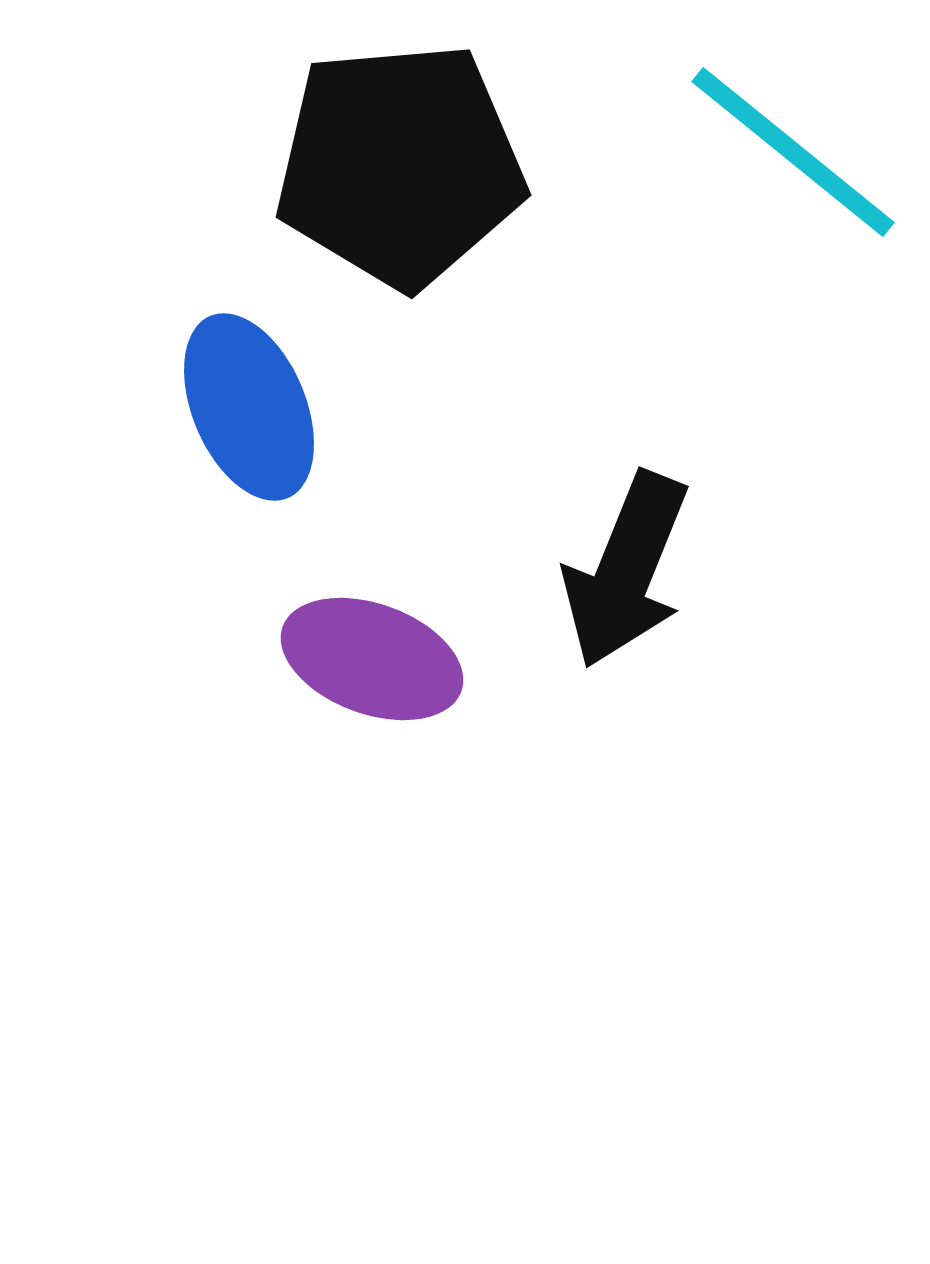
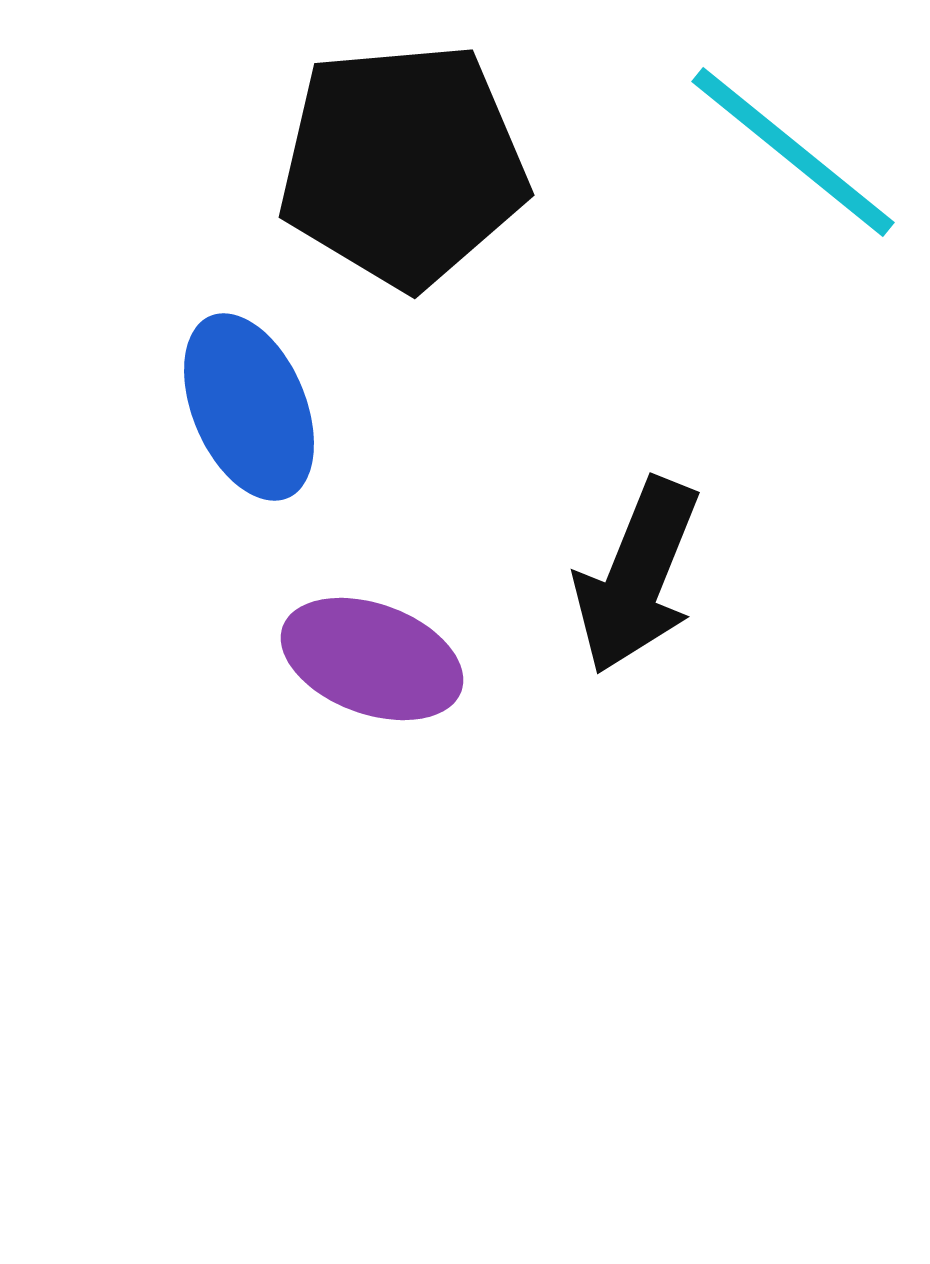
black pentagon: moved 3 px right
black arrow: moved 11 px right, 6 px down
